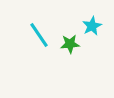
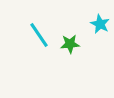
cyan star: moved 8 px right, 2 px up; rotated 18 degrees counterclockwise
